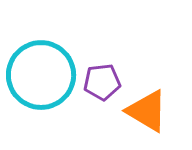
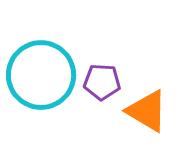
purple pentagon: rotated 9 degrees clockwise
